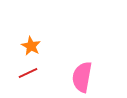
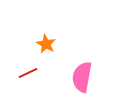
orange star: moved 15 px right, 2 px up
